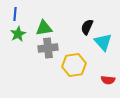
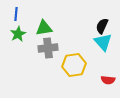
blue line: moved 1 px right
black semicircle: moved 15 px right, 1 px up
